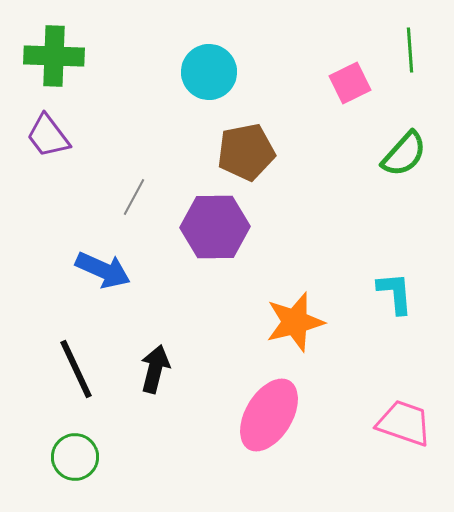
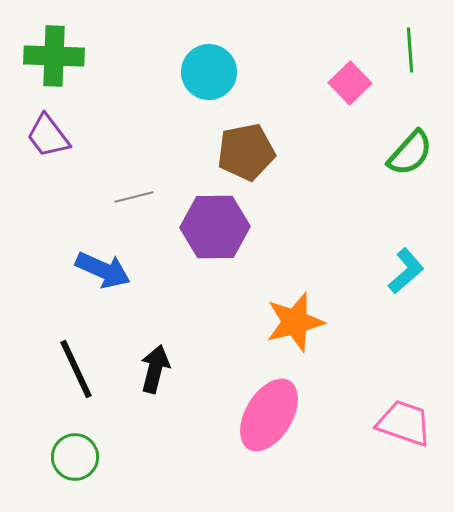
pink square: rotated 18 degrees counterclockwise
green semicircle: moved 6 px right, 1 px up
gray line: rotated 48 degrees clockwise
cyan L-shape: moved 11 px right, 22 px up; rotated 54 degrees clockwise
